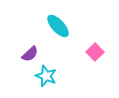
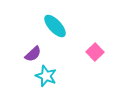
cyan ellipse: moved 3 px left
purple semicircle: moved 3 px right
